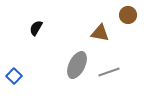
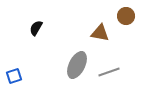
brown circle: moved 2 px left, 1 px down
blue square: rotated 28 degrees clockwise
